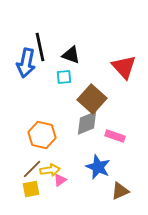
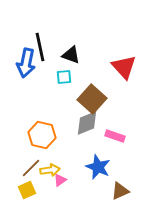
brown line: moved 1 px left, 1 px up
yellow square: moved 4 px left, 1 px down; rotated 12 degrees counterclockwise
